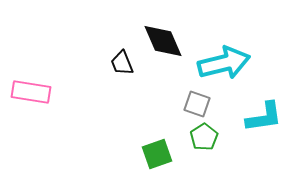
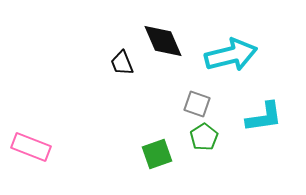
cyan arrow: moved 7 px right, 8 px up
pink rectangle: moved 55 px down; rotated 12 degrees clockwise
